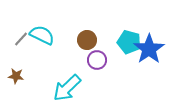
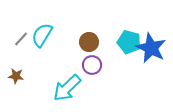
cyan semicircle: rotated 85 degrees counterclockwise
brown circle: moved 2 px right, 2 px down
blue star: moved 2 px right, 1 px up; rotated 12 degrees counterclockwise
purple circle: moved 5 px left, 5 px down
